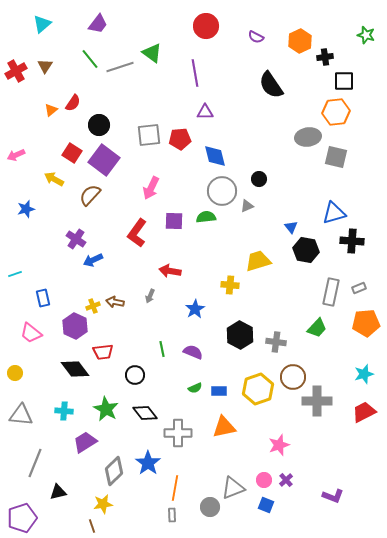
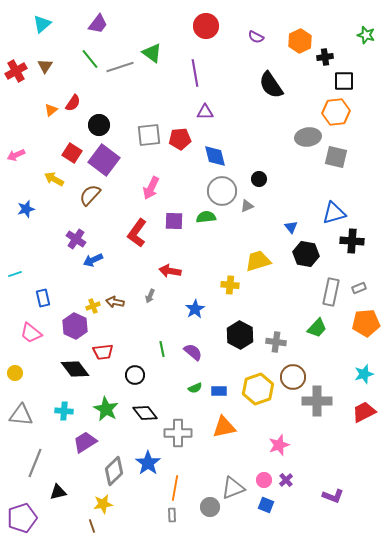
black hexagon at (306, 250): moved 4 px down
purple semicircle at (193, 352): rotated 18 degrees clockwise
